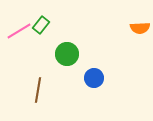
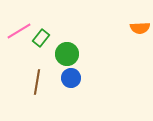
green rectangle: moved 13 px down
blue circle: moved 23 px left
brown line: moved 1 px left, 8 px up
